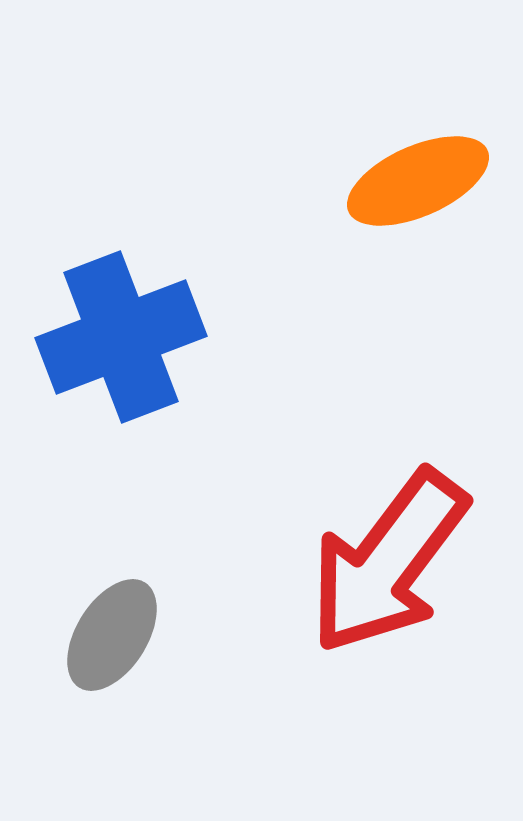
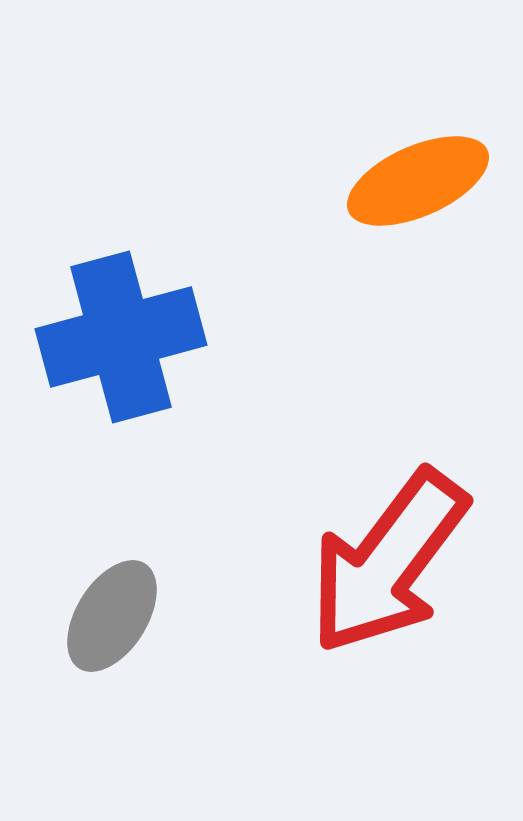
blue cross: rotated 6 degrees clockwise
gray ellipse: moved 19 px up
